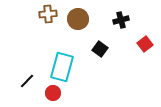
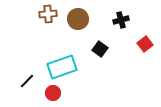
cyan rectangle: rotated 56 degrees clockwise
